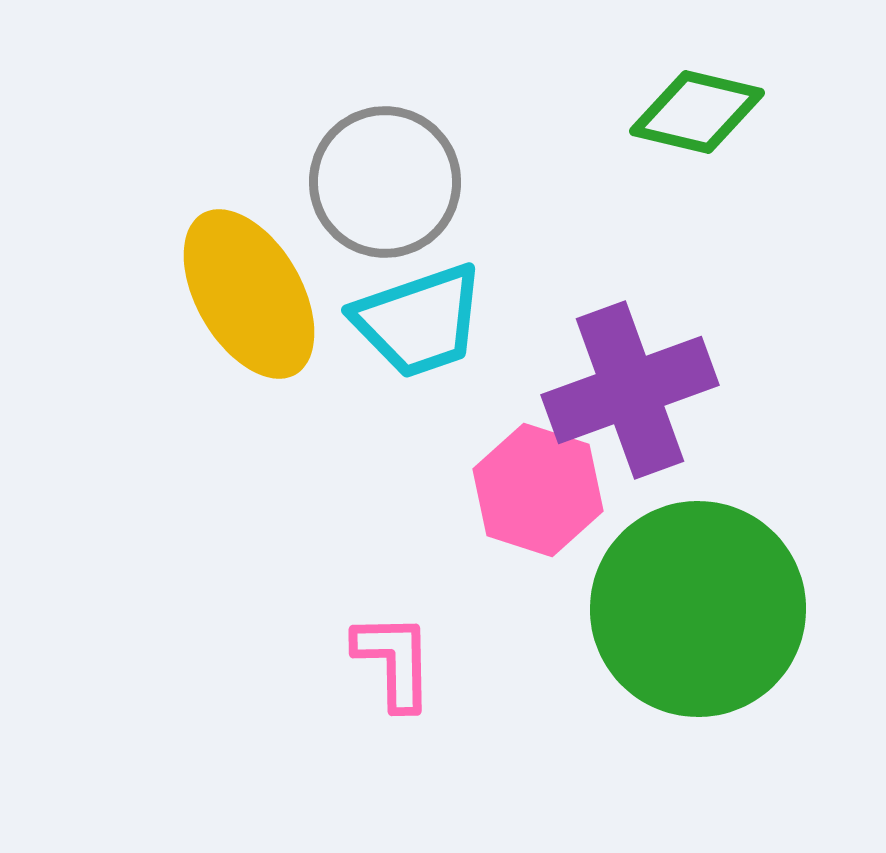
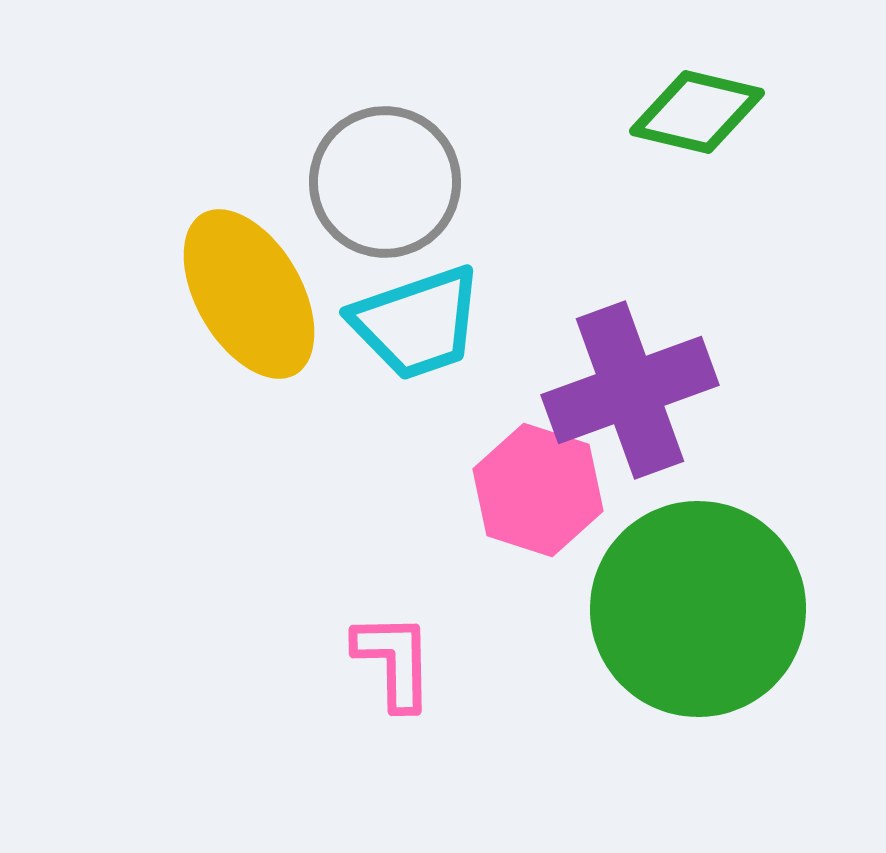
cyan trapezoid: moved 2 px left, 2 px down
